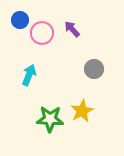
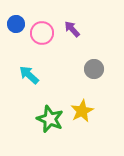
blue circle: moved 4 px left, 4 px down
cyan arrow: rotated 70 degrees counterclockwise
green star: rotated 20 degrees clockwise
